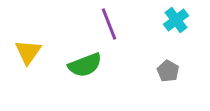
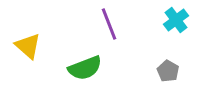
yellow triangle: moved 6 px up; rotated 24 degrees counterclockwise
green semicircle: moved 3 px down
